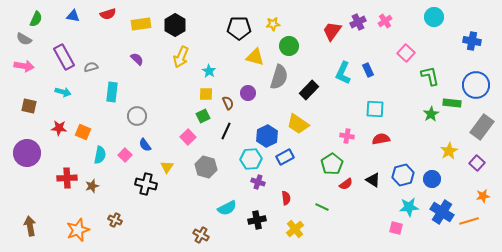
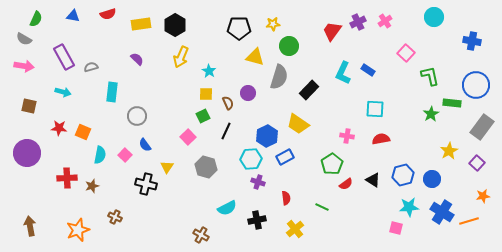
blue rectangle at (368, 70): rotated 32 degrees counterclockwise
brown cross at (115, 220): moved 3 px up
